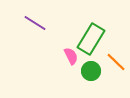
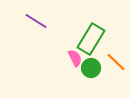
purple line: moved 1 px right, 2 px up
pink semicircle: moved 4 px right, 2 px down
green circle: moved 3 px up
